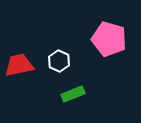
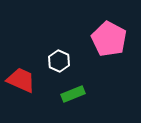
pink pentagon: rotated 12 degrees clockwise
red trapezoid: moved 2 px right, 15 px down; rotated 36 degrees clockwise
